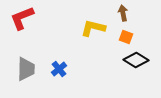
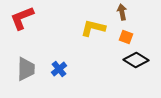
brown arrow: moved 1 px left, 1 px up
